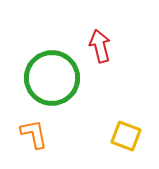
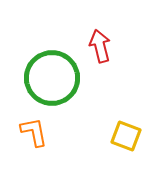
orange L-shape: moved 2 px up
